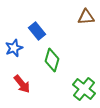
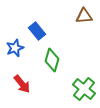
brown triangle: moved 2 px left, 1 px up
blue star: moved 1 px right
